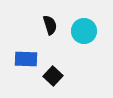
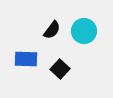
black semicircle: moved 2 px right, 5 px down; rotated 54 degrees clockwise
black square: moved 7 px right, 7 px up
